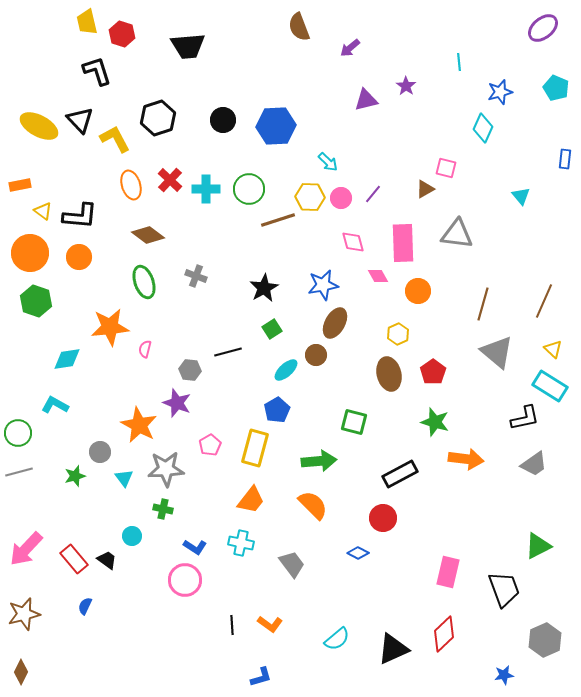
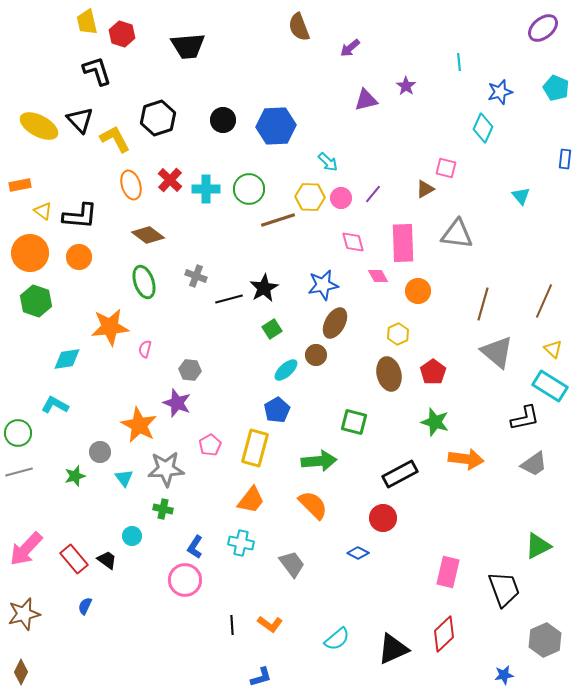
black line at (228, 352): moved 1 px right, 53 px up
blue L-shape at (195, 547): rotated 90 degrees clockwise
